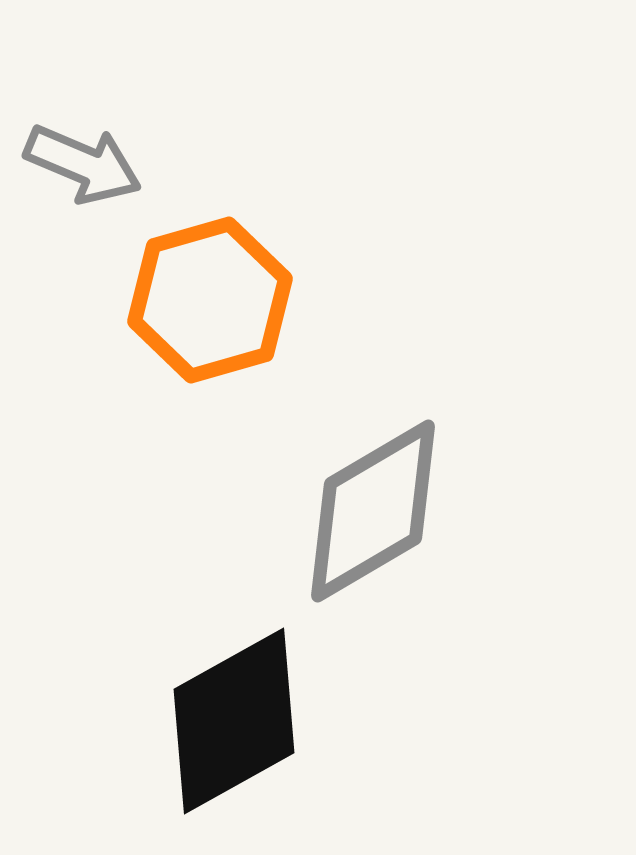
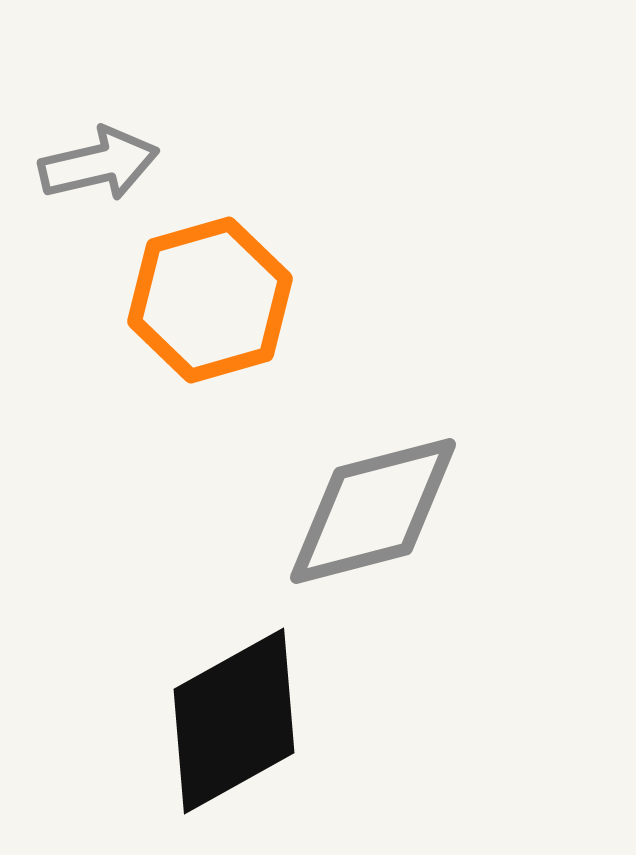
gray arrow: moved 16 px right; rotated 36 degrees counterclockwise
gray diamond: rotated 16 degrees clockwise
